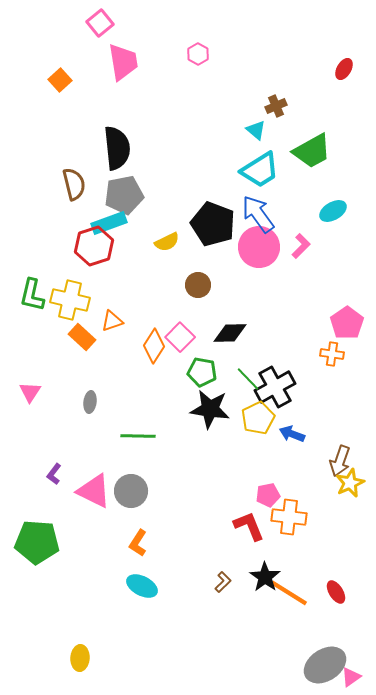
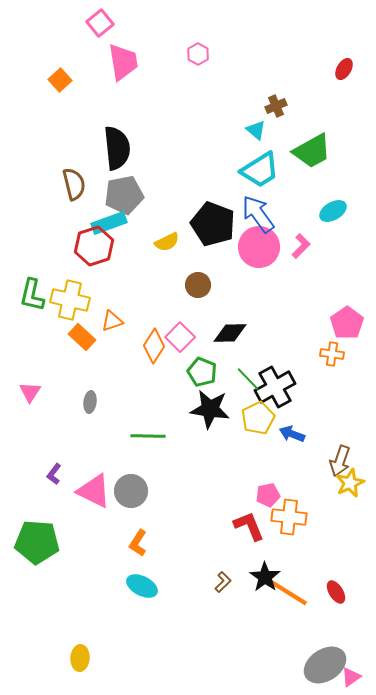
green pentagon at (202, 372): rotated 12 degrees clockwise
green line at (138, 436): moved 10 px right
